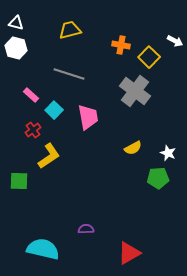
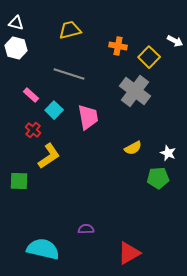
orange cross: moved 3 px left, 1 px down
red cross: rotated 14 degrees counterclockwise
